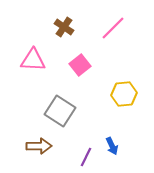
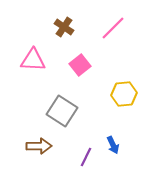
gray square: moved 2 px right
blue arrow: moved 1 px right, 1 px up
